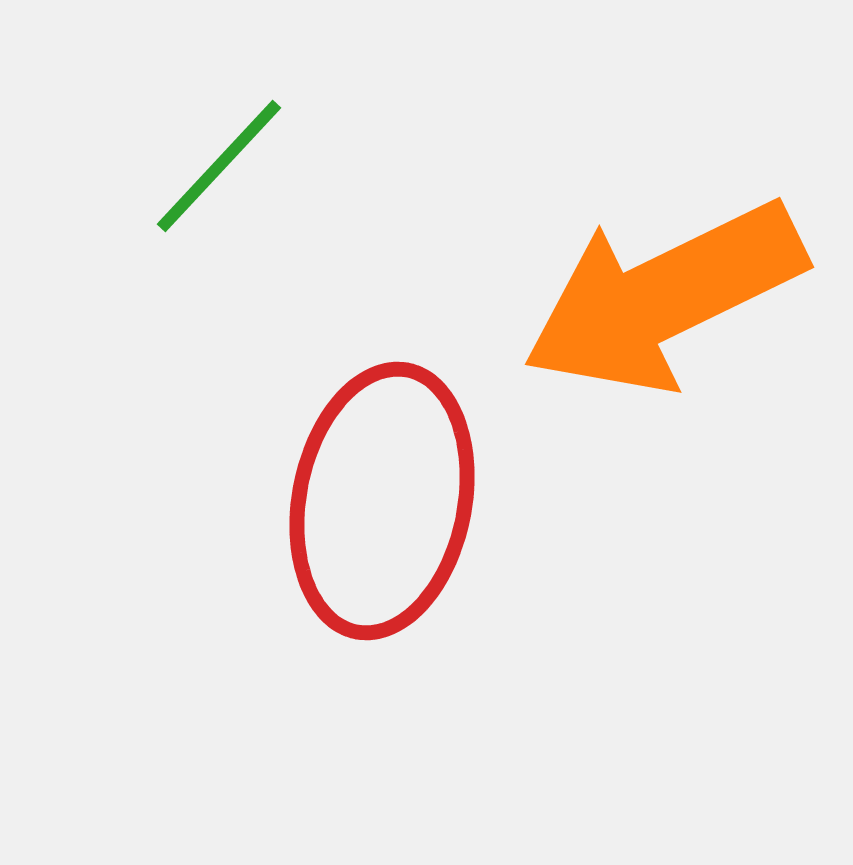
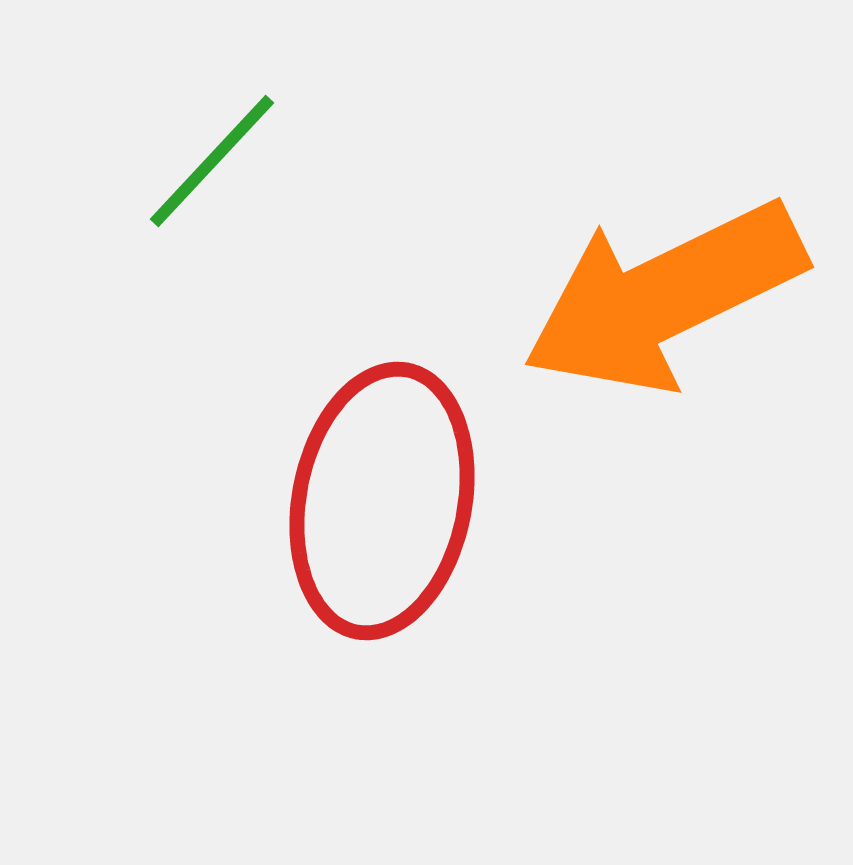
green line: moved 7 px left, 5 px up
